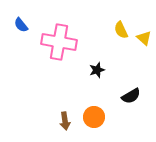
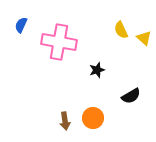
blue semicircle: rotated 63 degrees clockwise
orange circle: moved 1 px left, 1 px down
